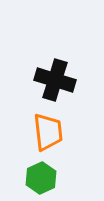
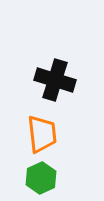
orange trapezoid: moved 6 px left, 2 px down
